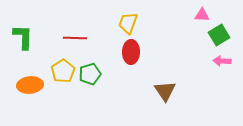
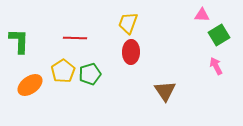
green L-shape: moved 4 px left, 4 px down
pink arrow: moved 6 px left, 5 px down; rotated 60 degrees clockwise
orange ellipse: rotated 30 degrees counterclockwise
